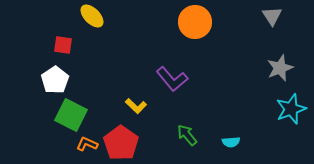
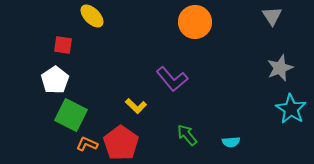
cyan star: rotated 20 degrees counterclockwise
